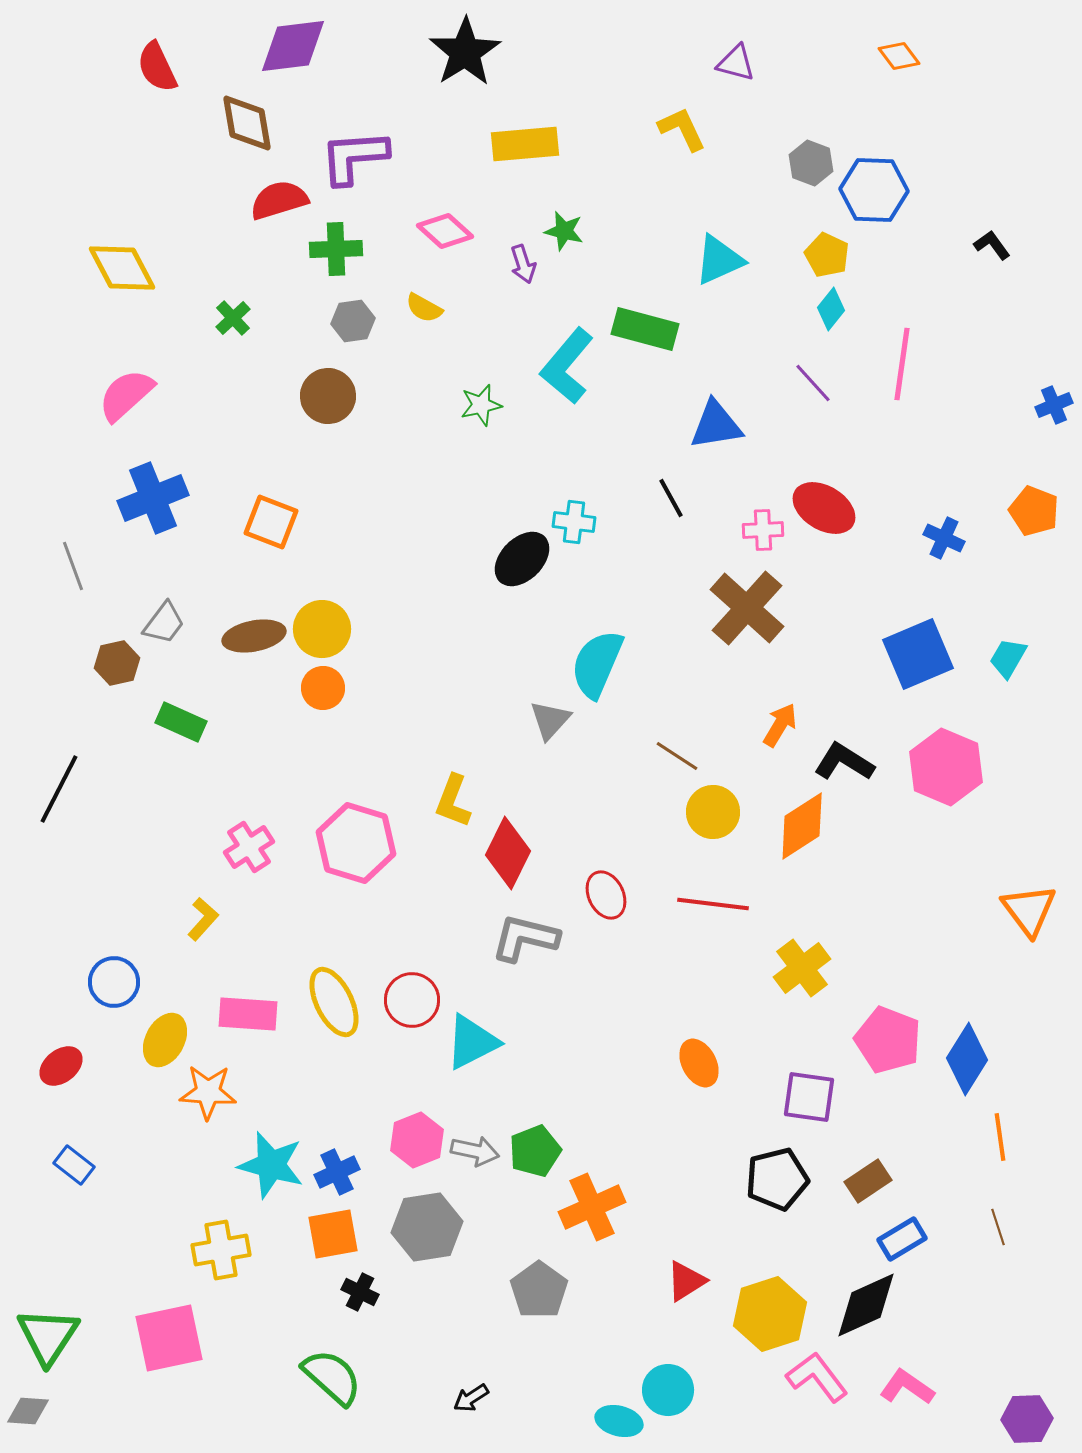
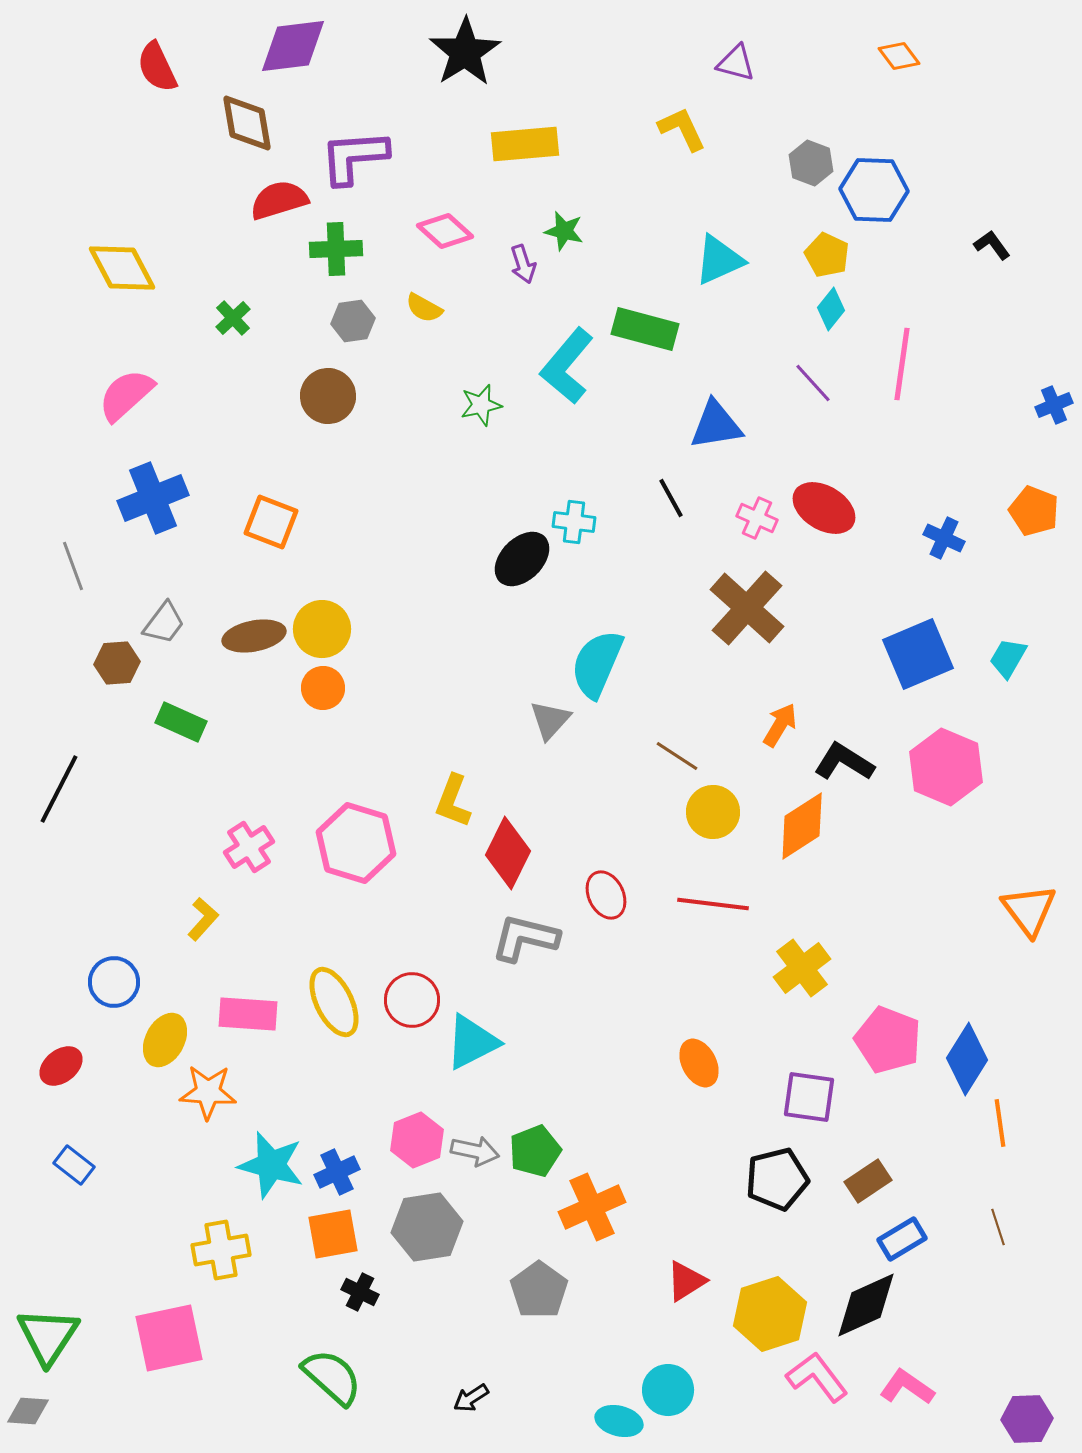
pink cross at (763, 530): moved 6 px left, 12 px up; rotated 27 degrees clockwise
brown hexagon at (117, 663): rotated 9 degrees clockwise
orange line at (1000, 1137): moved 14 px up
